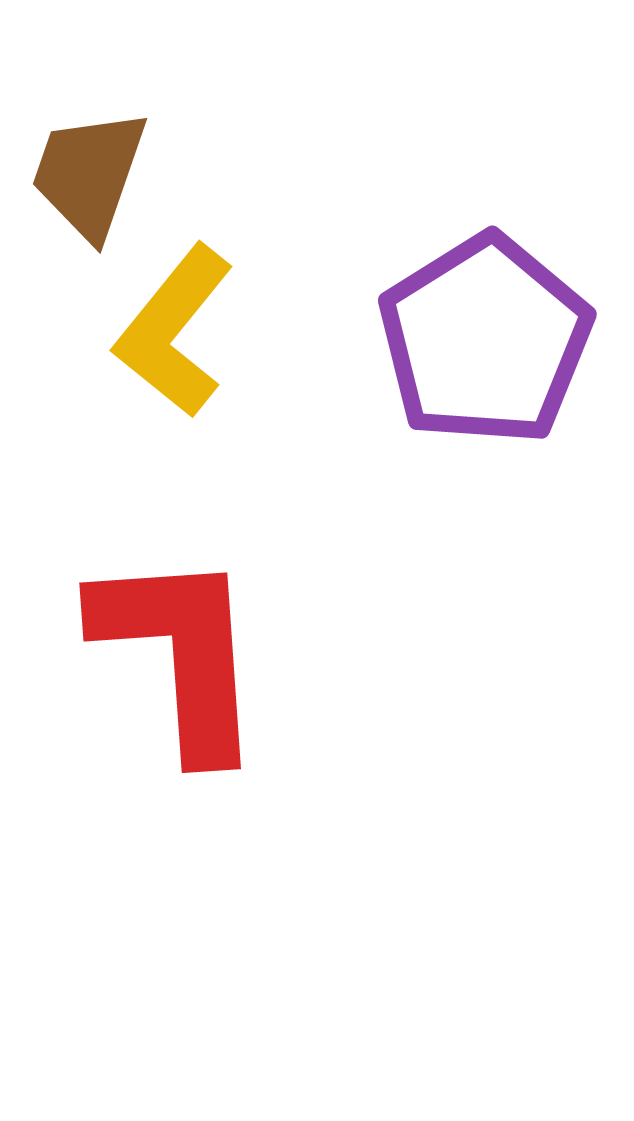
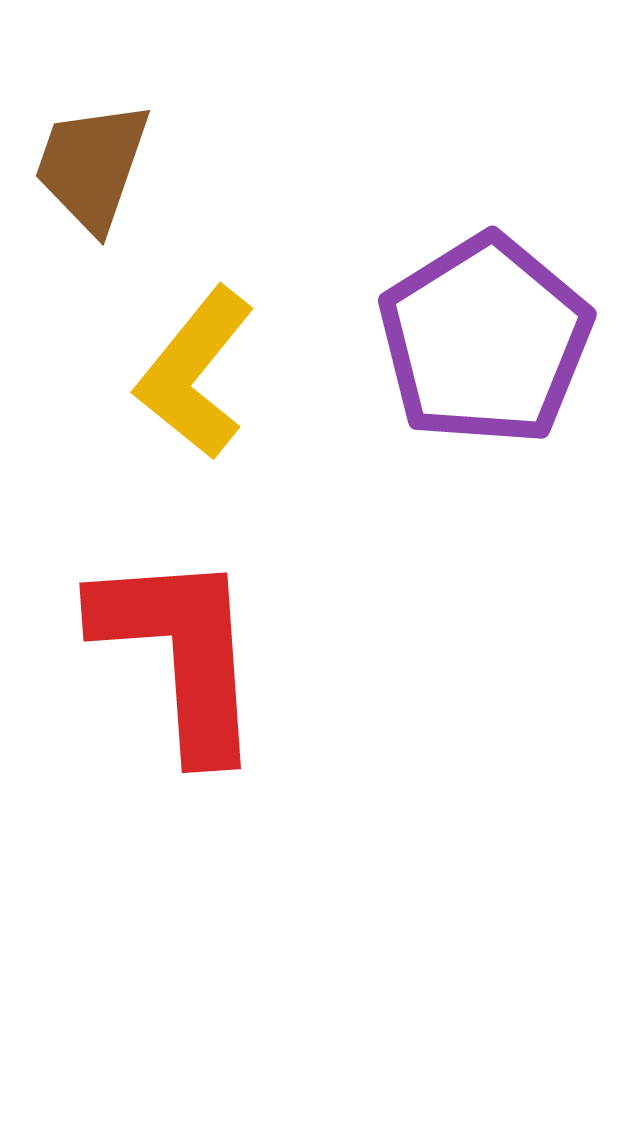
brown trapezoid: moved 3 px right, 8 px up
yellow L-shape: moved 21 px right, 42 px down
